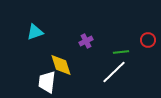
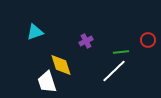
white line: moved 1 px up
white trapezoid: rotated 25 degrees counterclockwise
